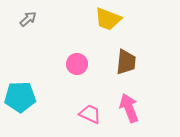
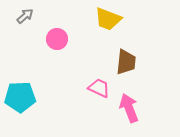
gray arrow: moved 3 px left, 3 px up
pink circle: moved 20 px left, 25 px up
pink trapezoid: moved 9 px right, 26 px up
